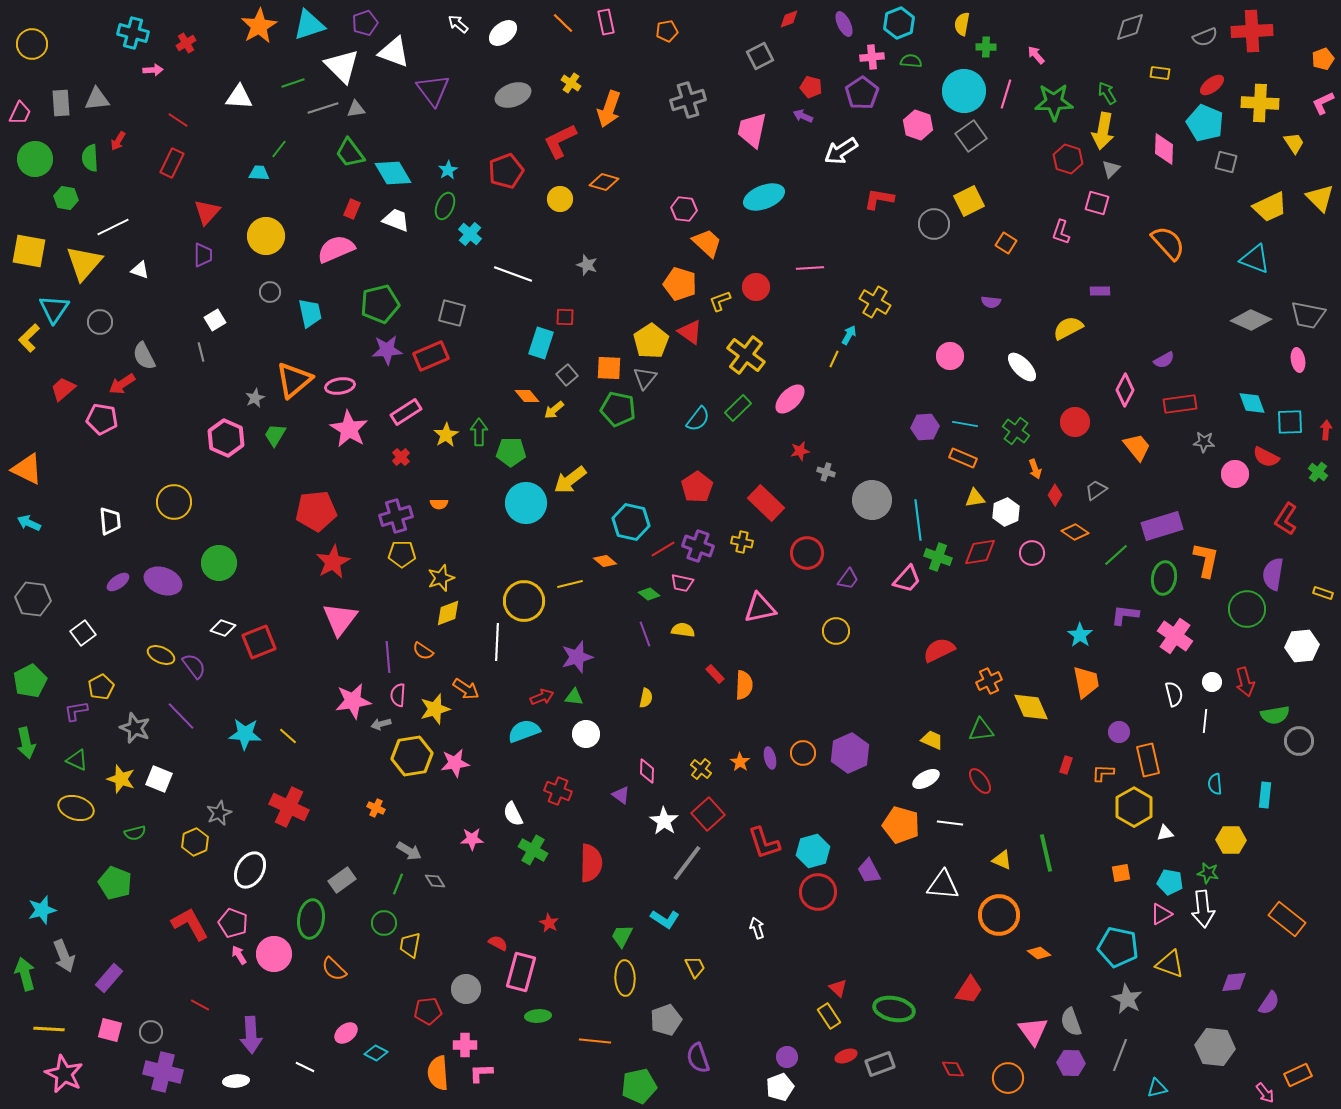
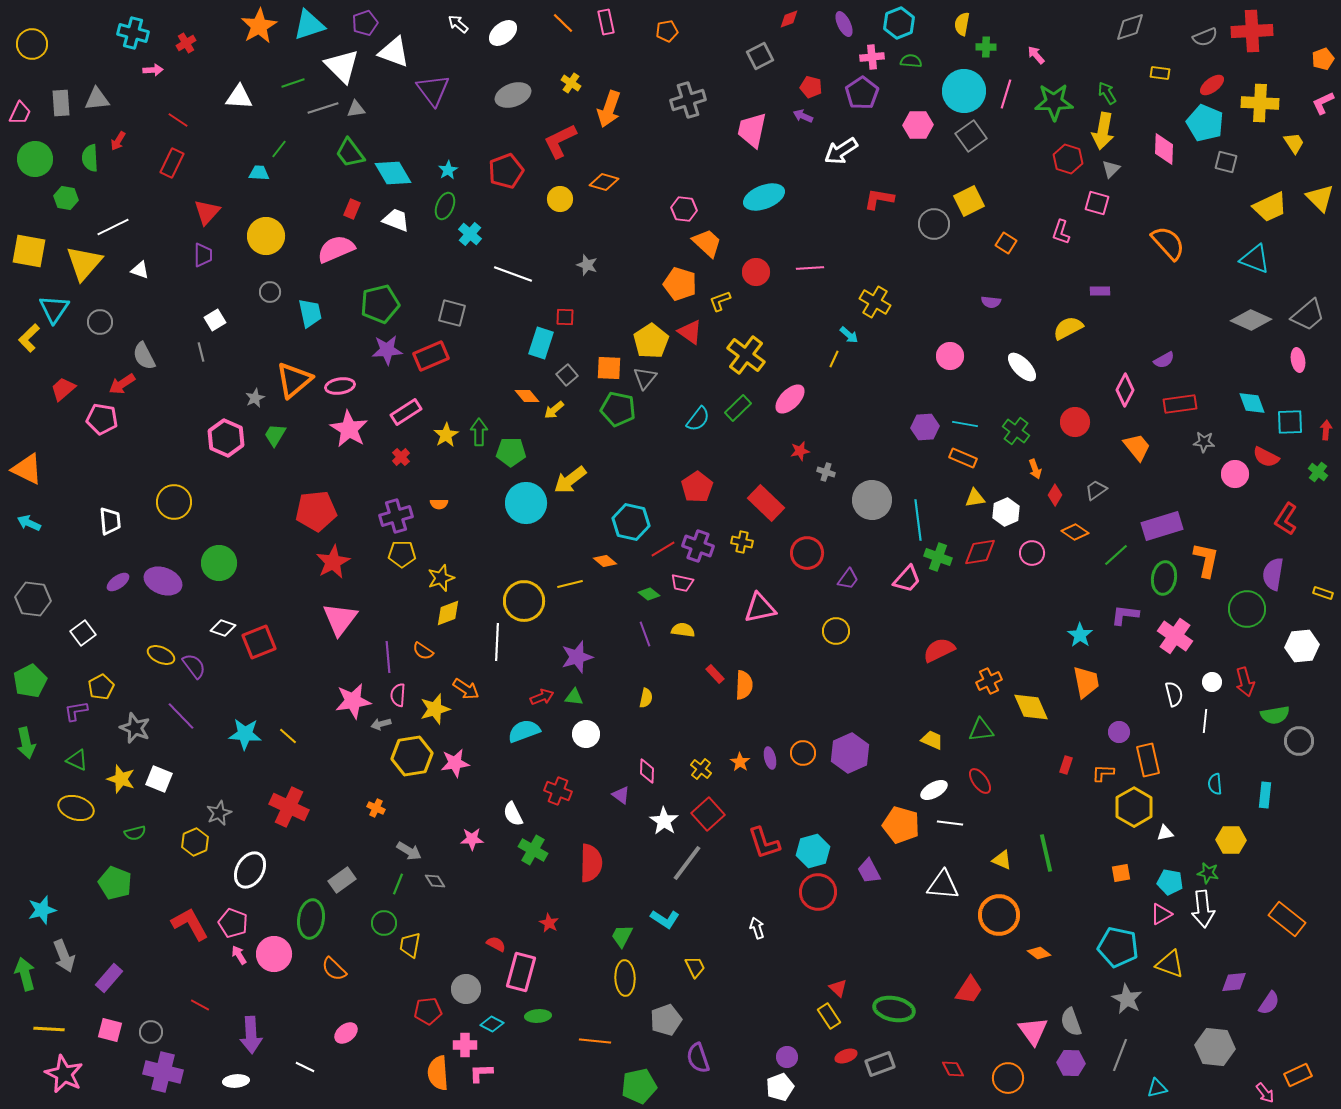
pink hexagon at (918, 125): rotated 20 degrees counterclockwise
red circle at (756, 287): moved 15 px up
gray trapezoid at (1308, 315): rotated 51 degrees counterclockwise
cyan arrow at (849, 335): rotated 102 degrees clockwise
white ellipse at (926, 779): moved 8 px right, 11 px down
red semicircle at (498, 943): moved 2 px left, 1 px down
cyan diamond at (376, 1053): moved 116 px right, 29 px up
